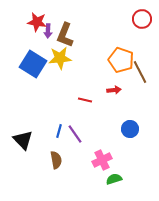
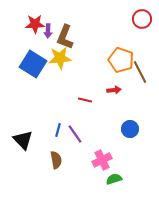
red star: moved 2 px left, 2 px down; rotated 12 degrees counterclockwise
brown L-shape: moved 2 px down
blue line: moved 1 px left, 1 px up
